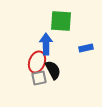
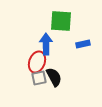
blue rectangle: moved 3 px left, 4 px up
black semicircle: moved 1 px right, 7 px down
